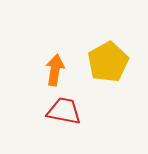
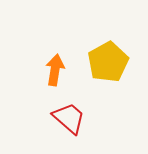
red trapezoid: moved 5 px right, 7 px down; rotated 30 degrees clockwise
